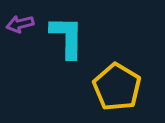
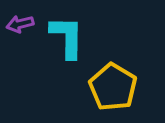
yellow pentagon: moved 4 px left
